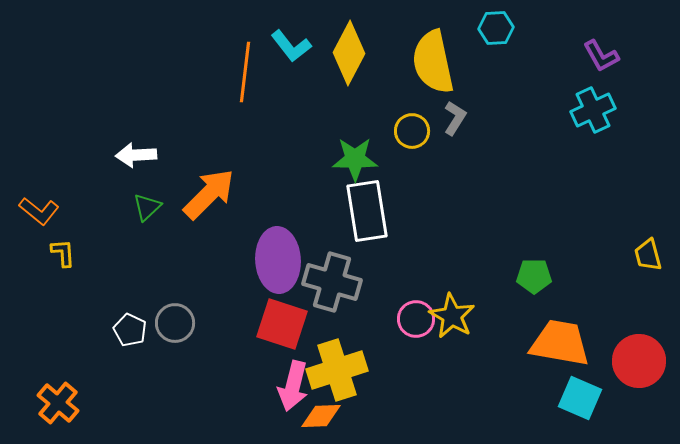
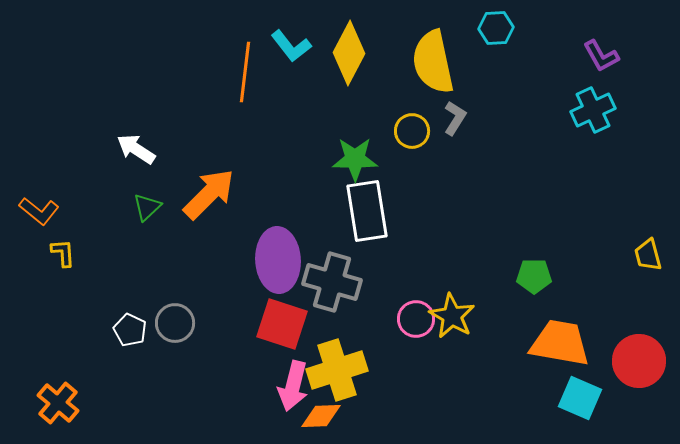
white arrow: moved 6 px up; rotated 36 degrees clockwise
